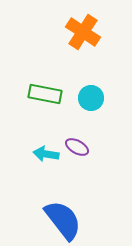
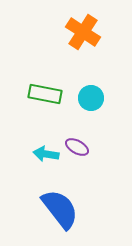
blue semicircle: moved 3 px left, 11 px up
